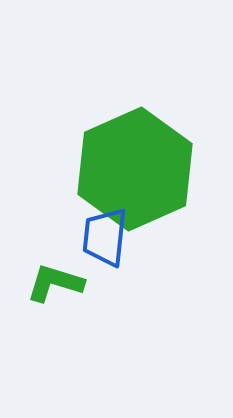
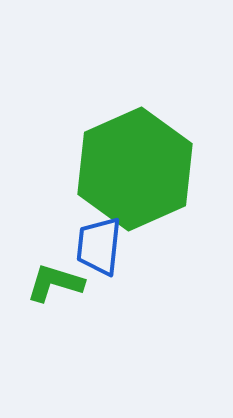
blue trapezoid: moved 6 px left, 9 px down
